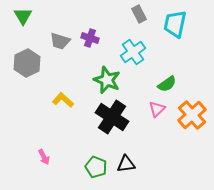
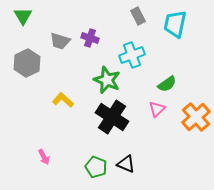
gray rectangle: moved 1 px left, 2 px down
cyan cross: moved 1 px left, 3 px down; rotated 15 degrees clockwise
orange cross: moved 4 px right, 2 px down
black triangle: rotated 30 degrees clockwise
